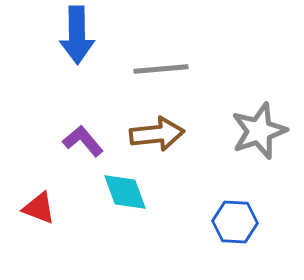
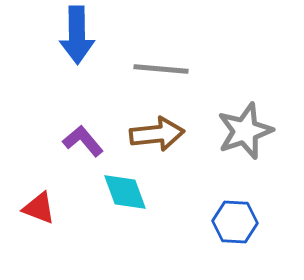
gray line: rotated 10 degrees clockwise
gray star: moved 14 px left
